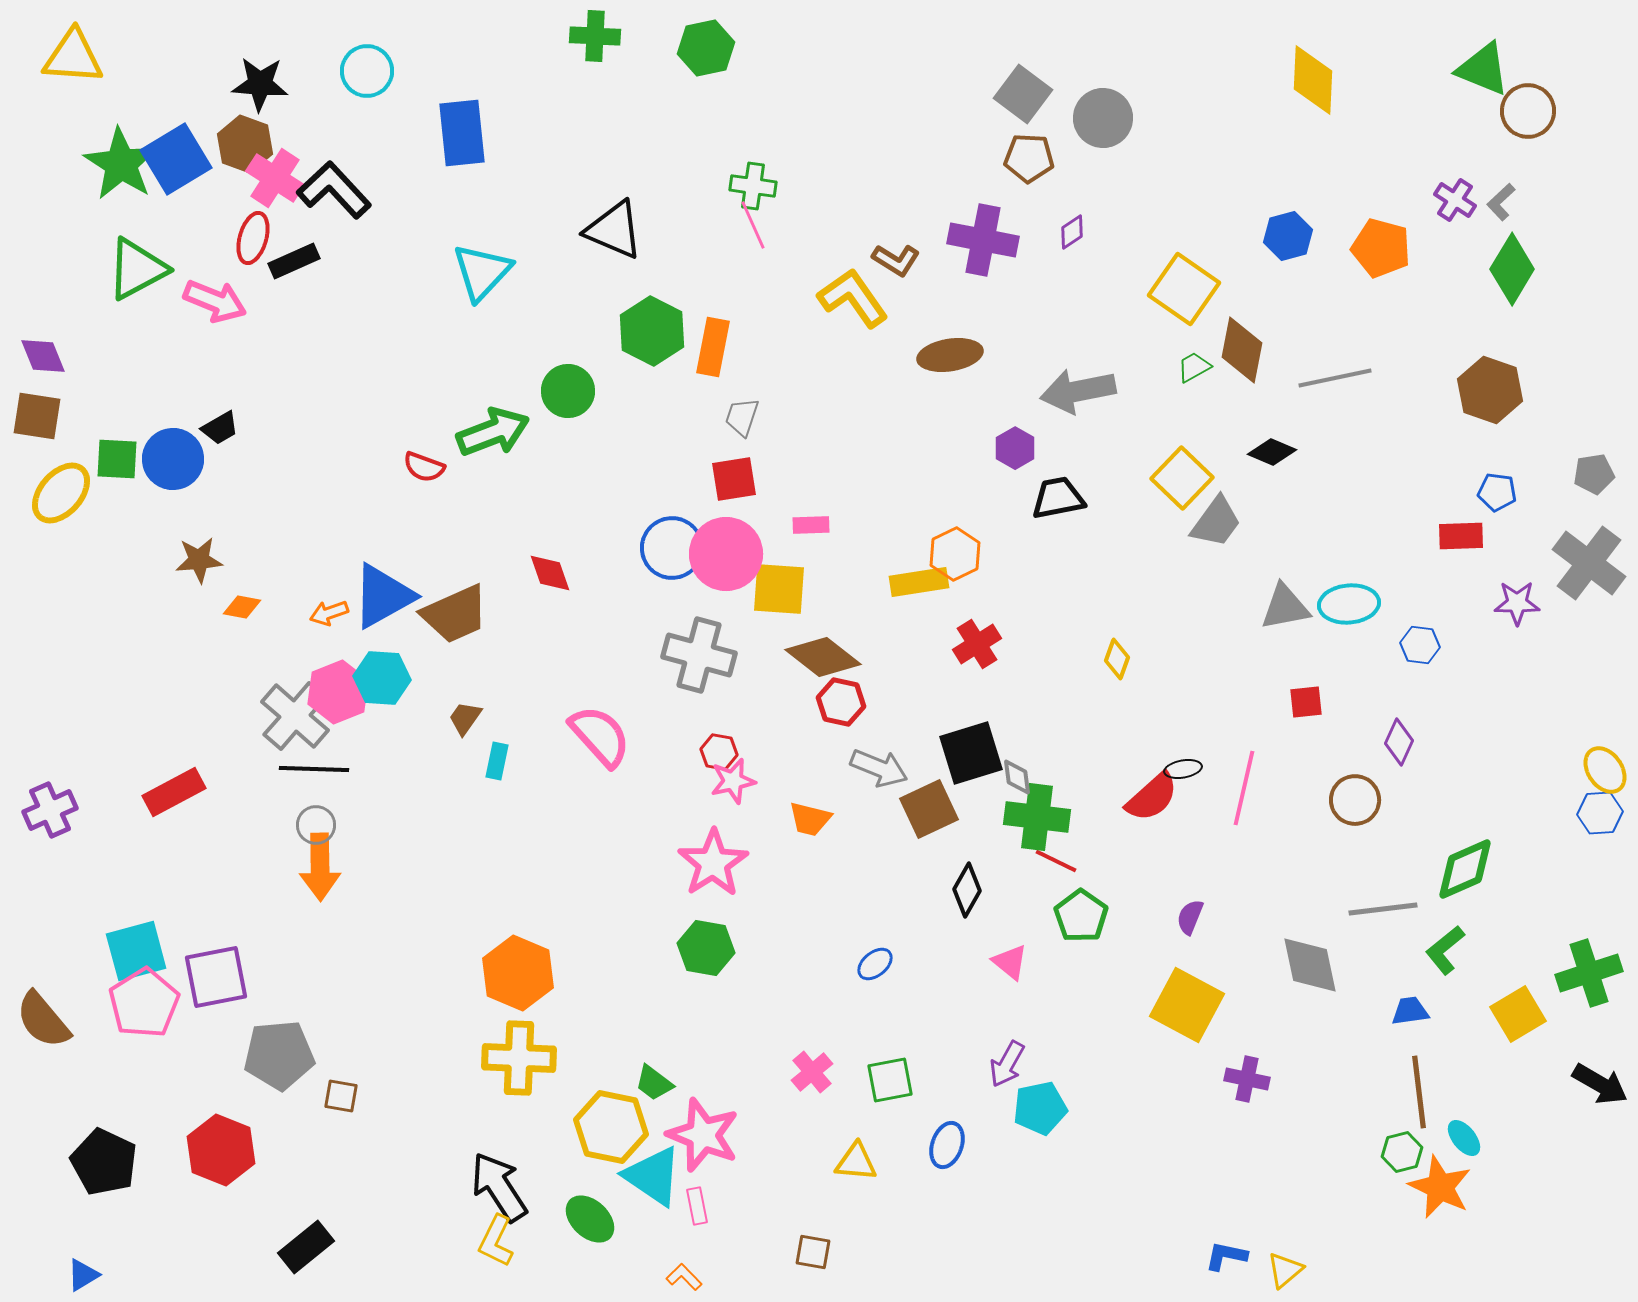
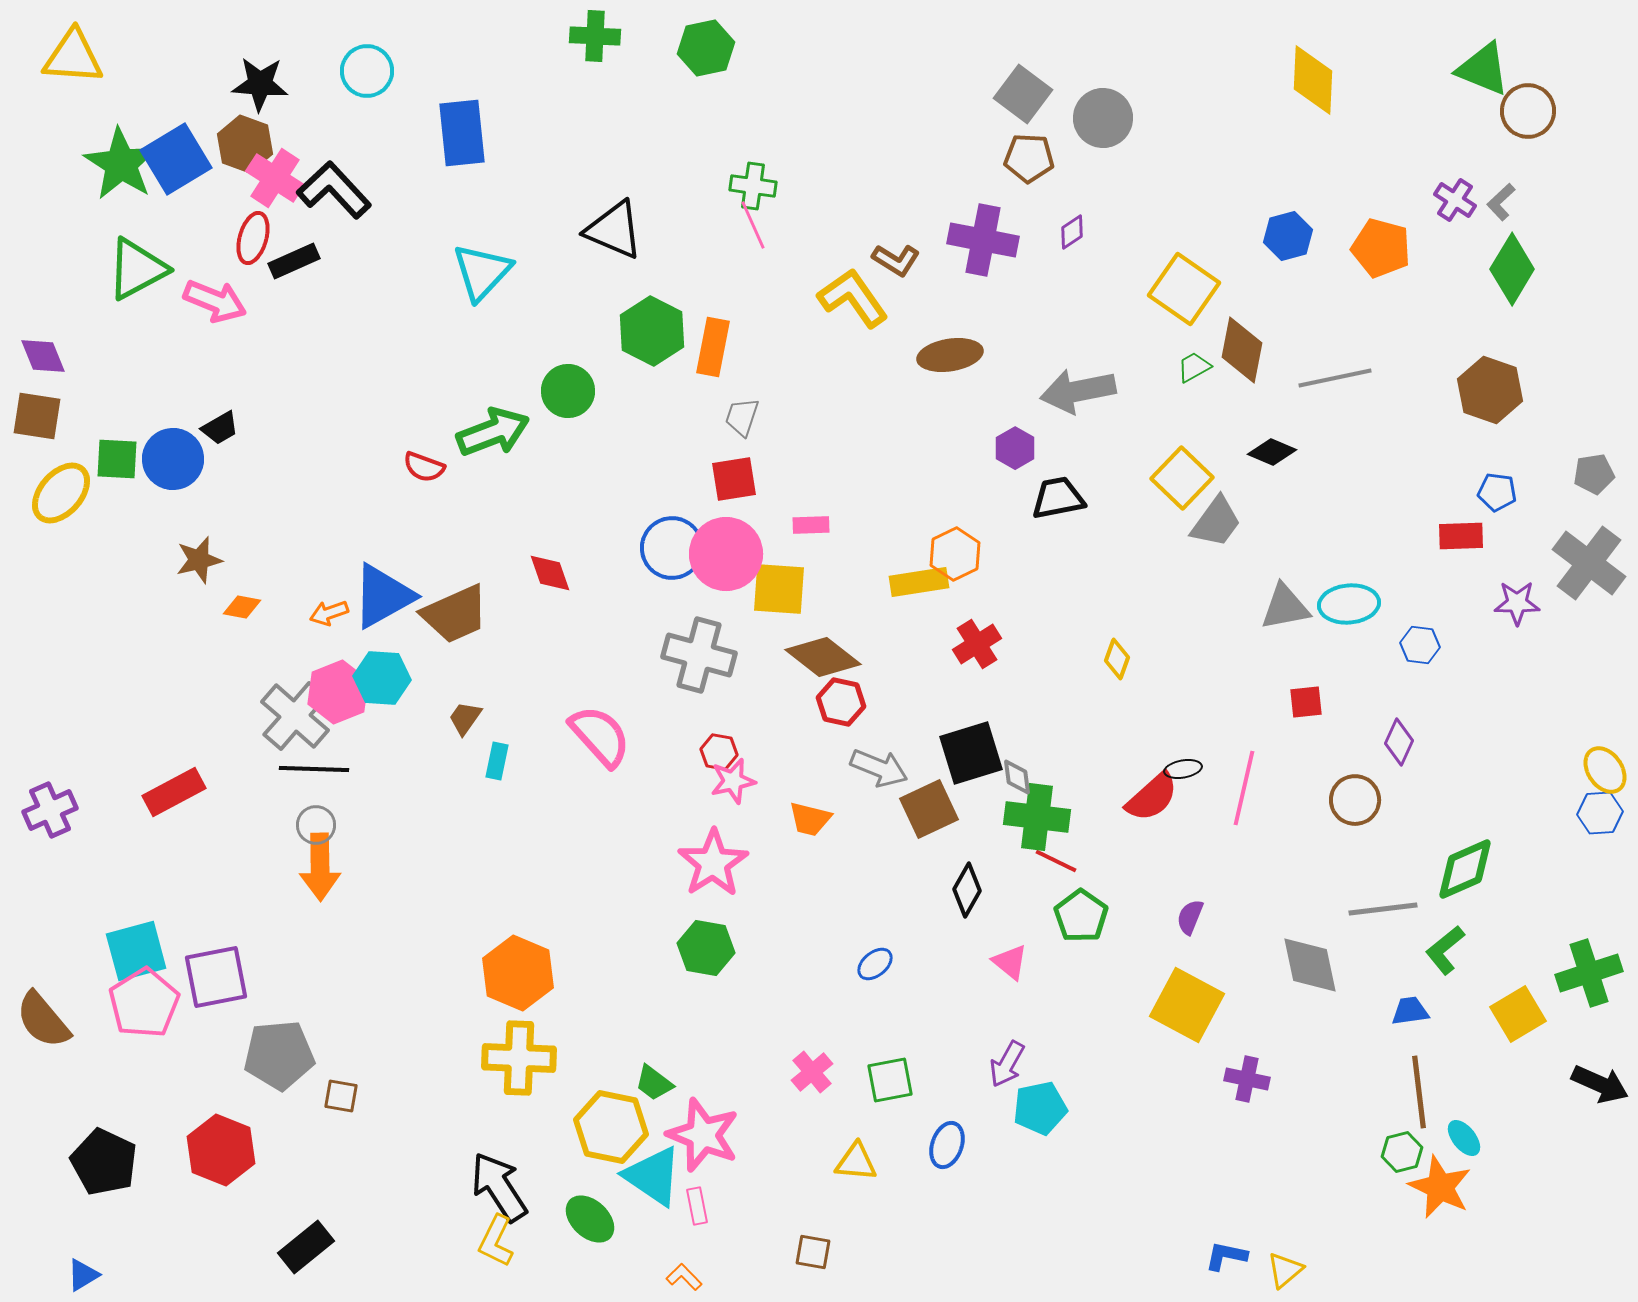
brown star at (199, 560): rotated 9 degrees counterclockwise
black arrow at (1600, 1084): rotated 6 degrees counterclockwise
